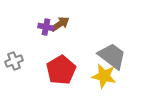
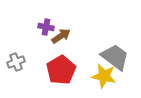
brown arrow: moved 1 px right, 12 px down
gray trapezoid: moved 3 px right, 1 px down
gray cross: moved 2 px right, 1 px down
